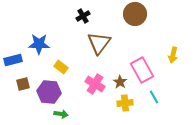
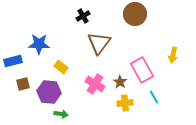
blue rectangle: moved 1 px down
